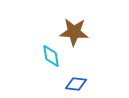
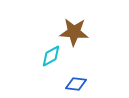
cyan diamond: rotated 70 degrees clockwise
